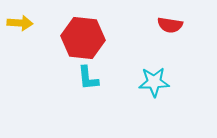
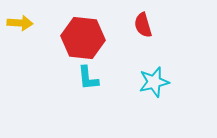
red semicircle: moved 27 px left; rotated 65 degrees clockwise
cyan star: rotated 12 degrees counterclockwise
